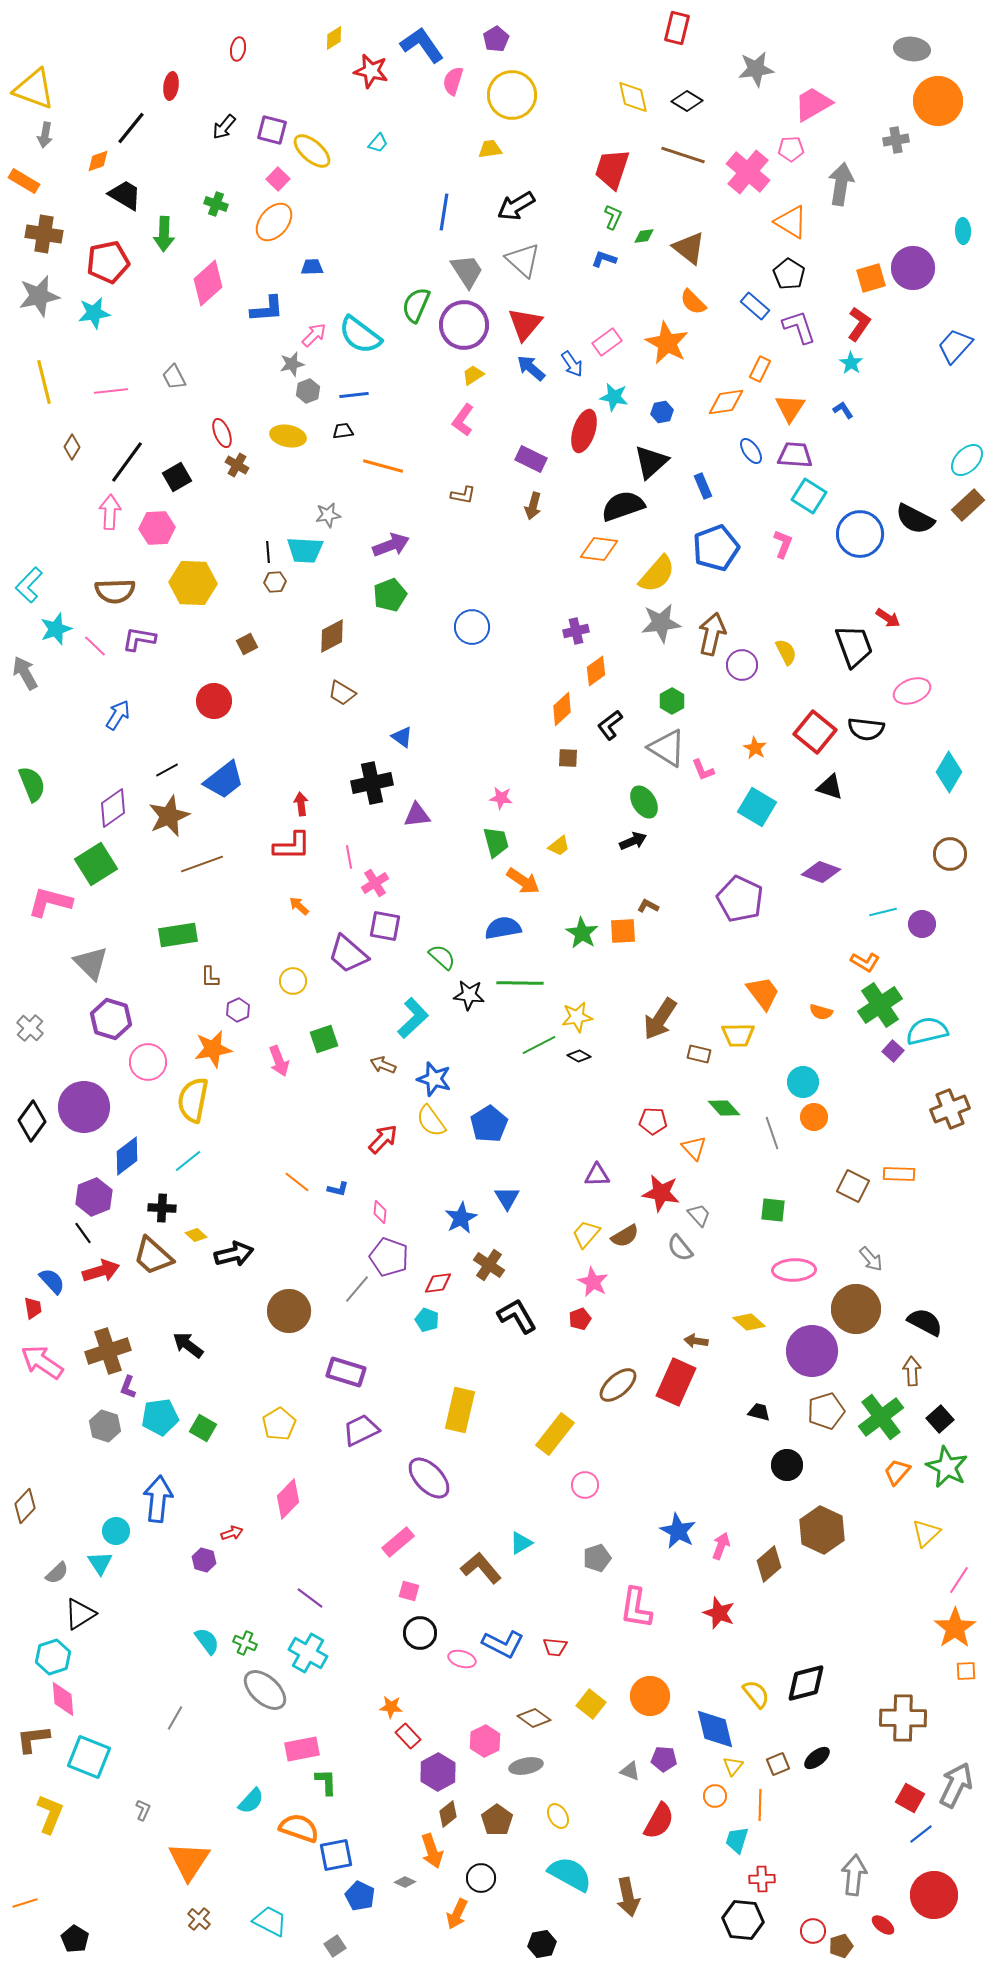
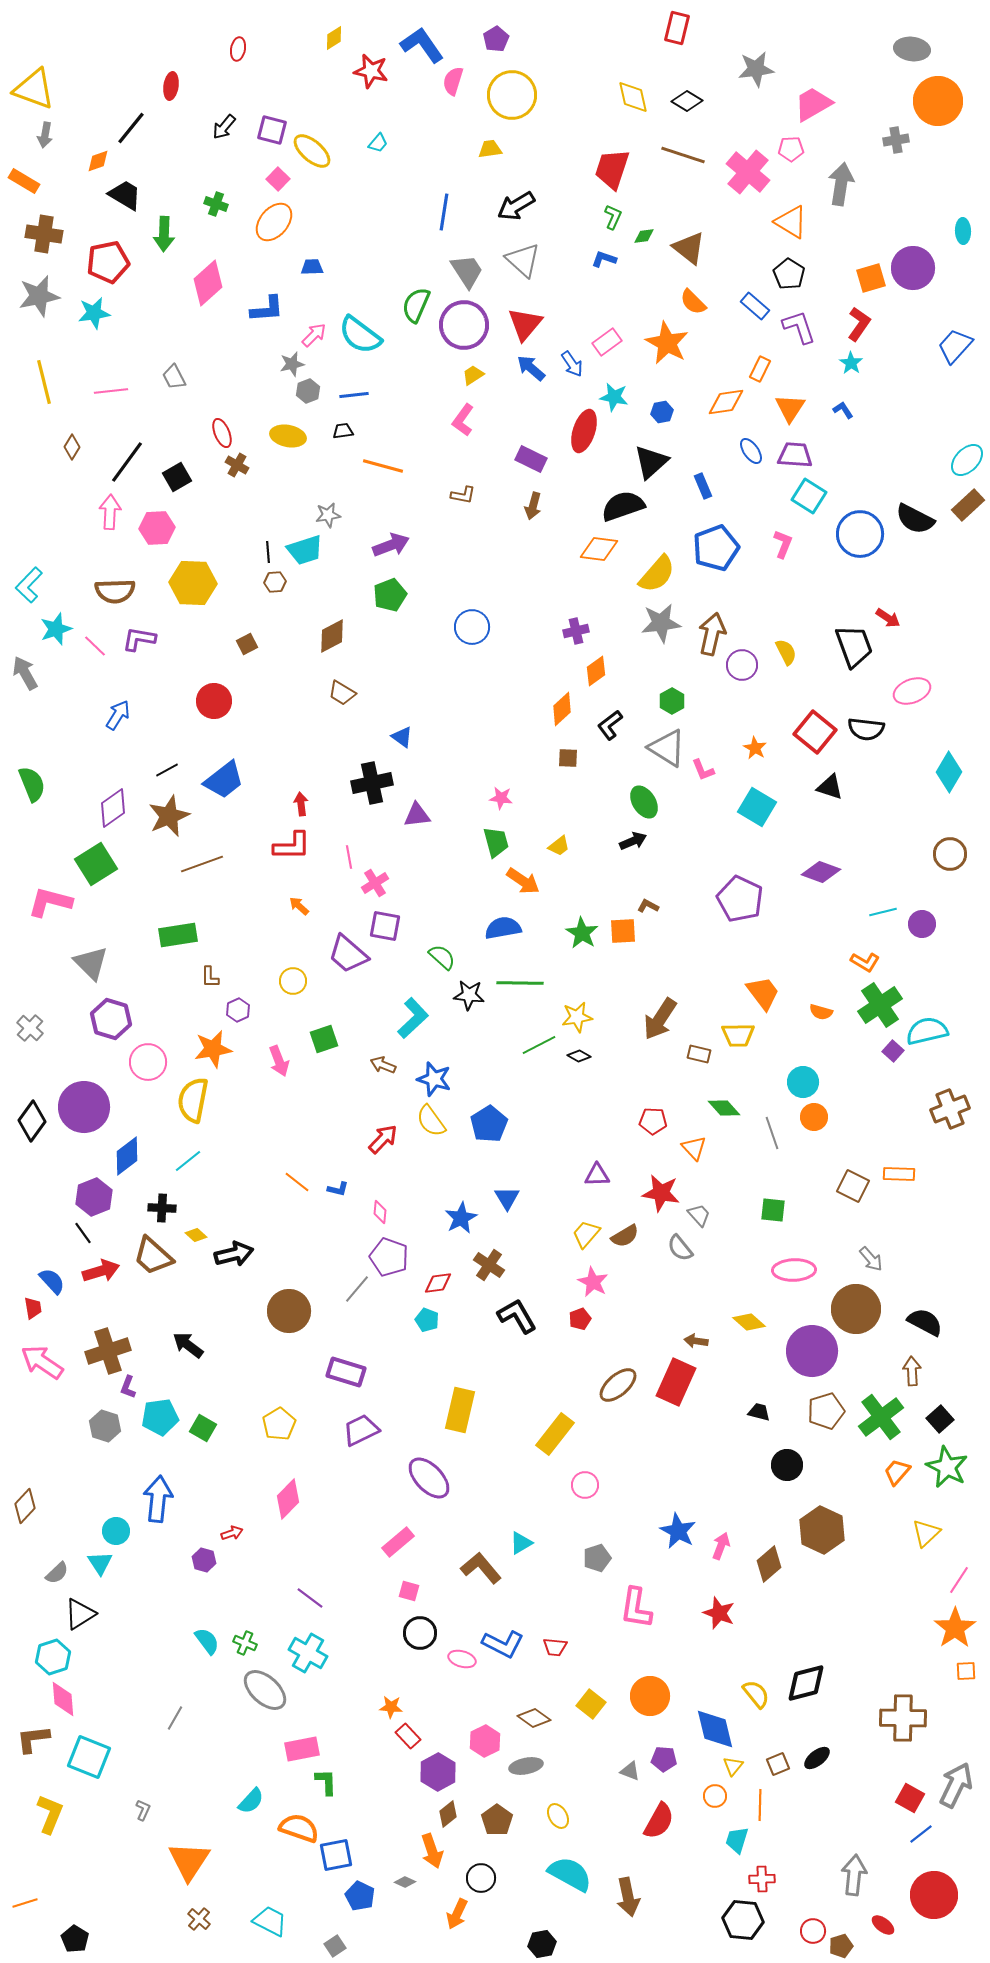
cyan trapezoid at (305, 550): rotated 21 degrees counterclockwise
